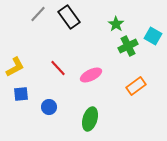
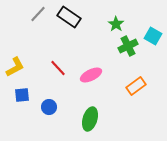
black rectangle: rotated 20 degrees counterclockwise
blue square: moved 1 px right, 1 px down
